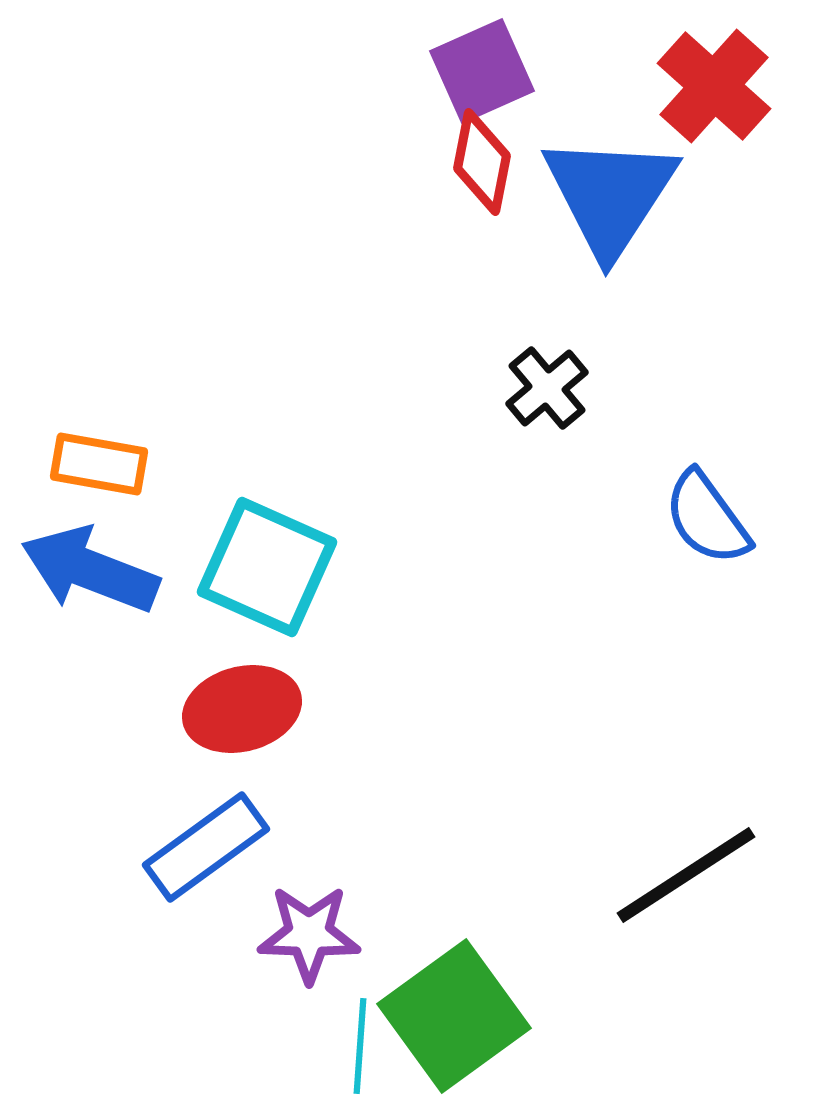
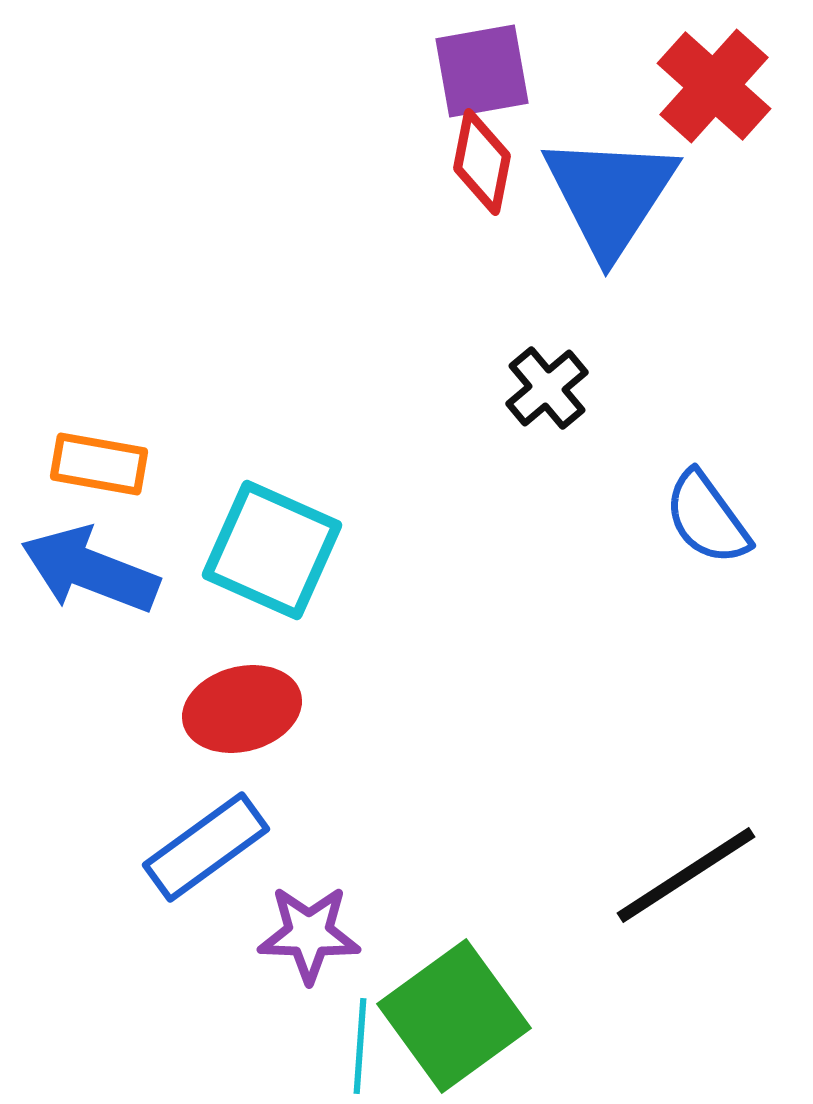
purple square: rotated 14 degrees clockwise
cyan square: moved 5 px right, 17 px up
